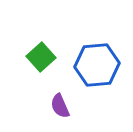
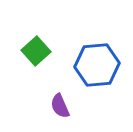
green square: moved 5 px left, 6 px up
